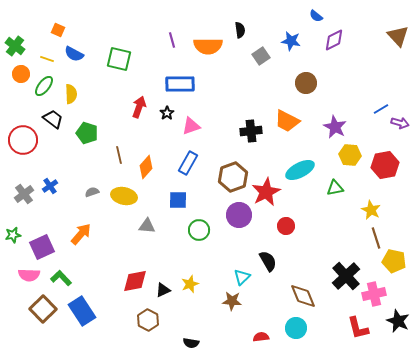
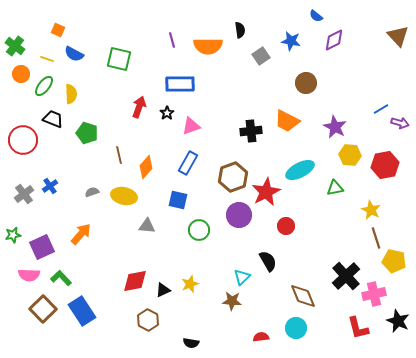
black trapezoid at (53, 119): rotated 15 degrees counterclockwise
blue square at (178, 200): rotated 12 degrees clockwise
